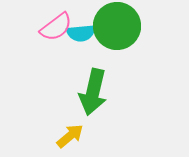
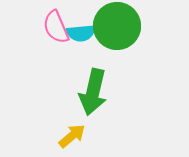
pink semicircle: rotated 104 degrees clockwise
yellow arrow: moved 2 px right
